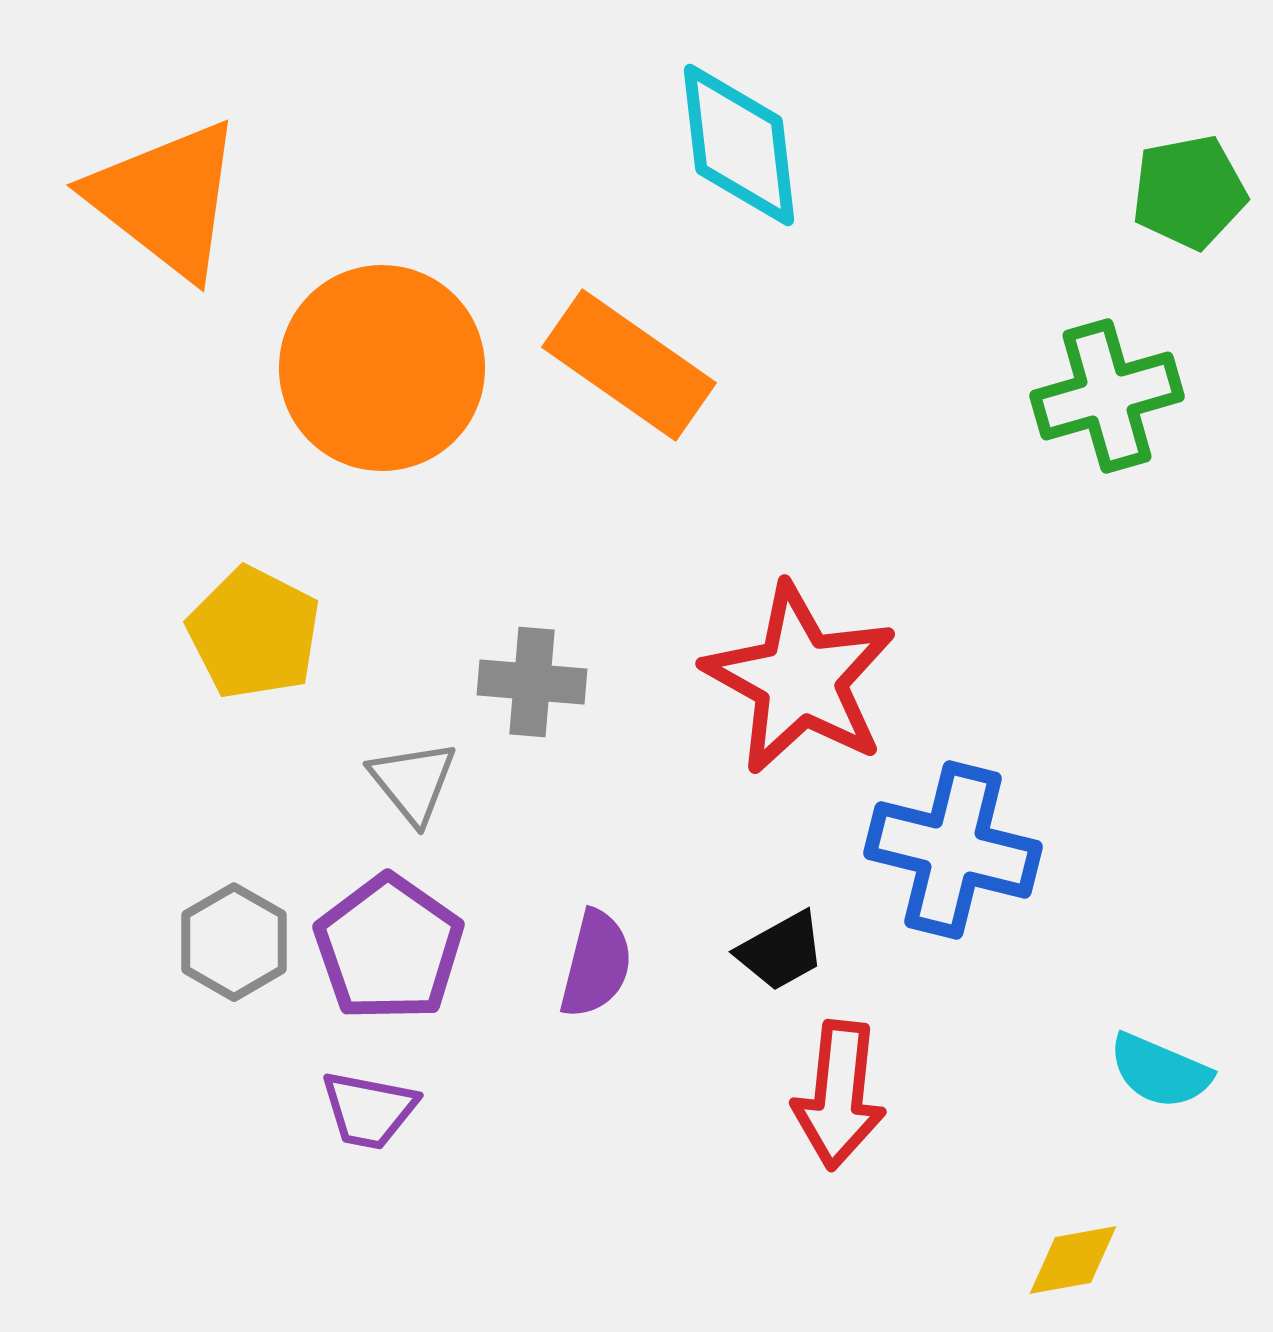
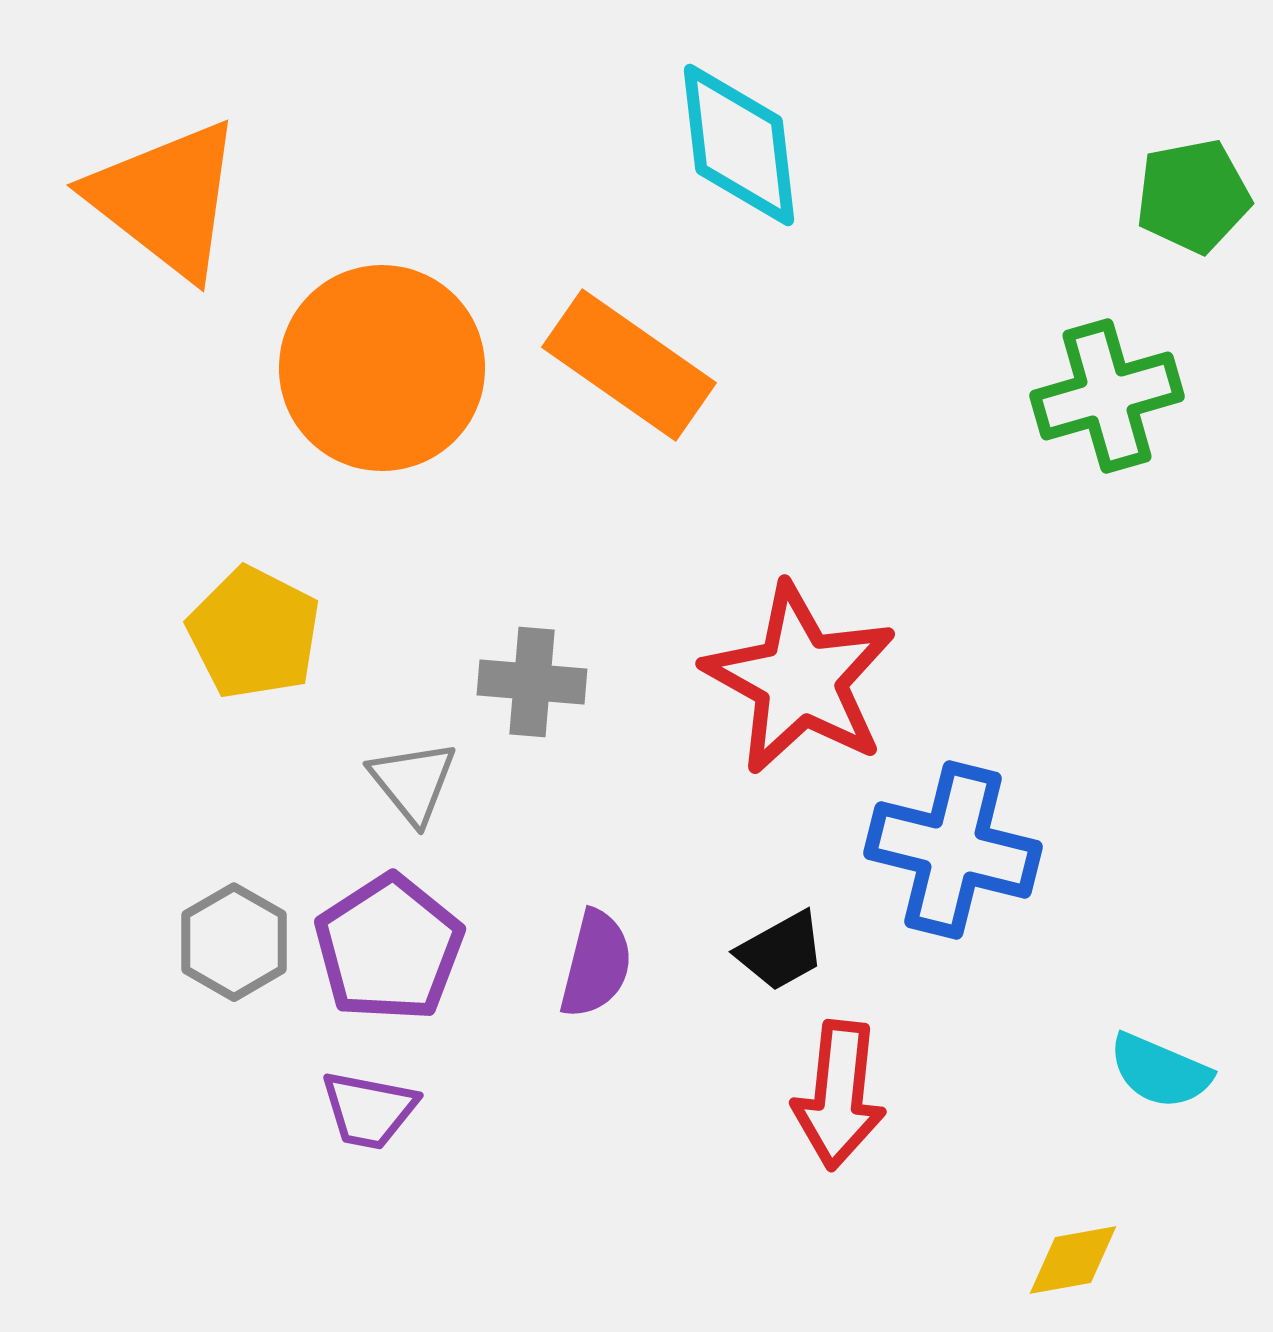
green pentagon: moved 4 px right, 4 px down
purple pentagon: rotated 4 degrees clockwise
